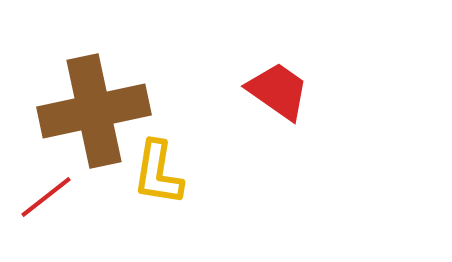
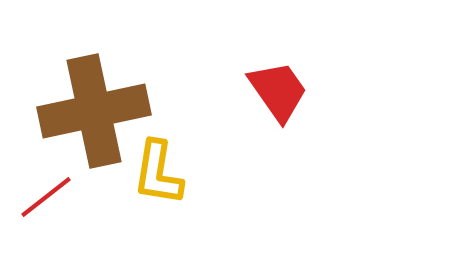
red trapezoid: rotated 20 degrees clockwise
